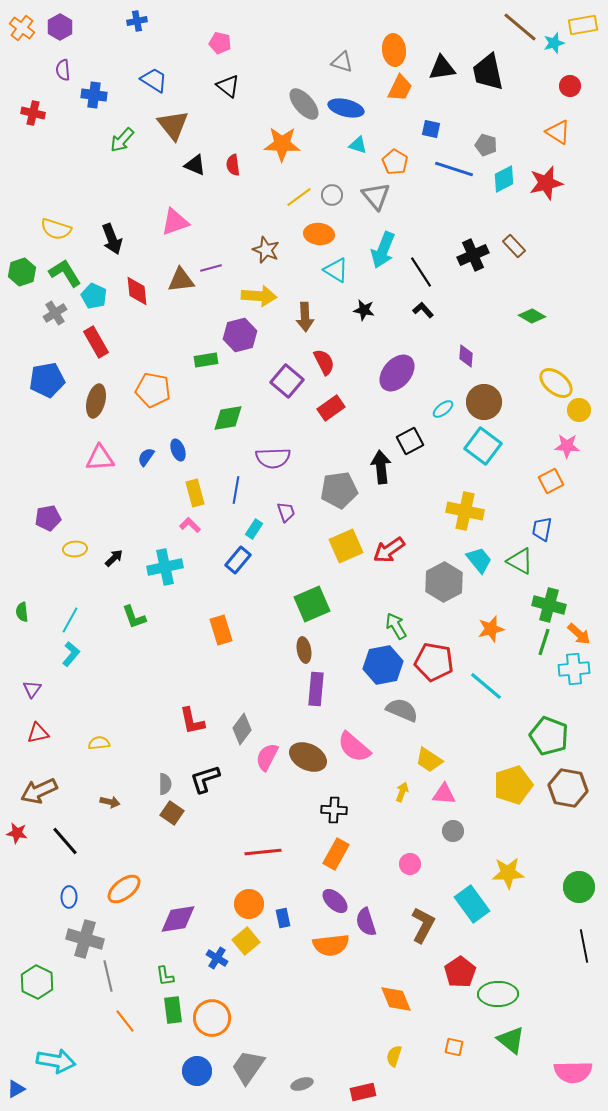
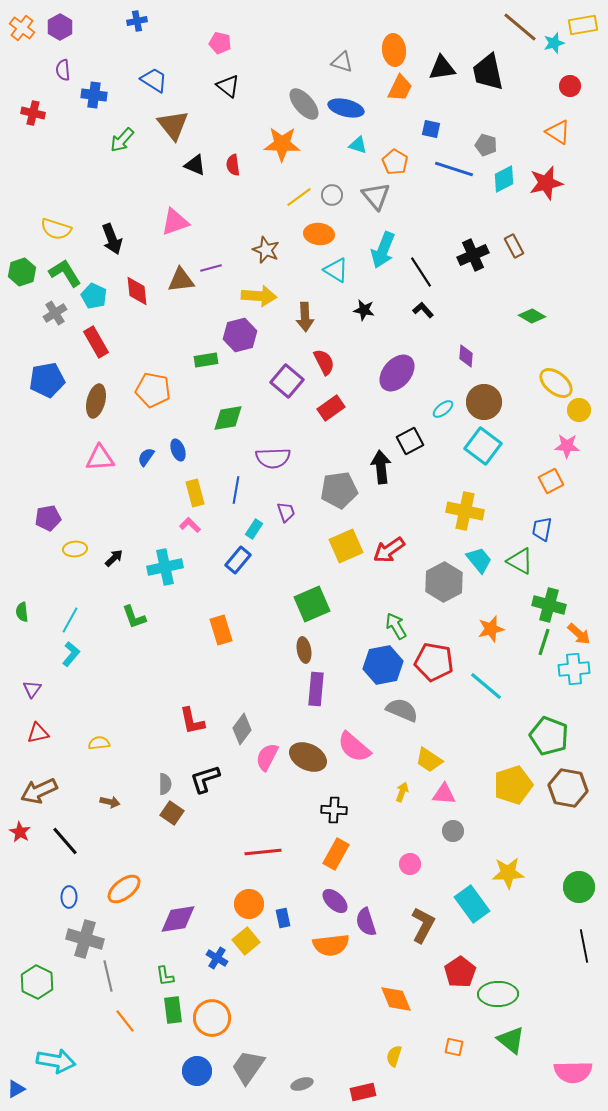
brown rectangle at (514, 246): rotated 15 degrees clockwise
red star at (17, 833): moved 3 px right, 1 px up; rotated 20 degrees clockwise
